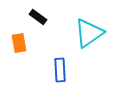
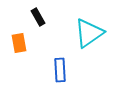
black rectangle: rotated 24 degrees clockwise
